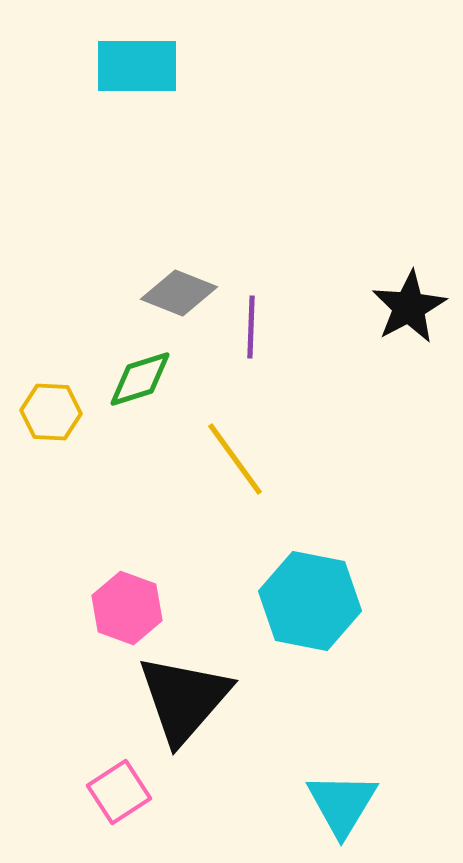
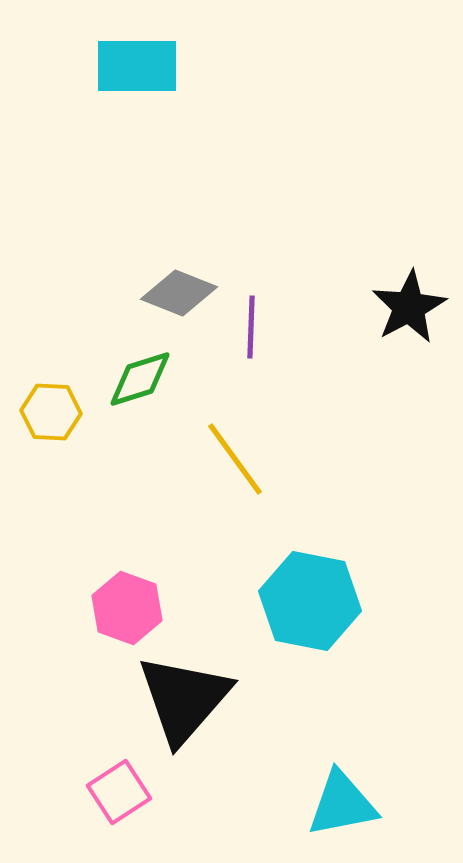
cyan triangle: rotated 48 degrees clockwise
